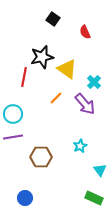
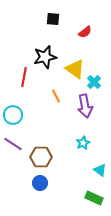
black square: rotated 32 degrees counterclockwise
red semicircle: rotated 104 degrees counterclockwise
black star: moved 3 px right
yellow triangle: moved 8 px right
orange line: moved 2 px up; rotated 72 degrees counterclockwise
purple arrow: moved 2 px down; rotated 30 degrees clockwise
cyan circle: moved 1 px down
purple line: moved 7 px down; rotated 42 degrees clockwise
cyan star: moved 3 px right, 3 px up
cyan triangle: rotated 16 degrees counterclockwise
blue circle: moved 15 px right, 15 px up
